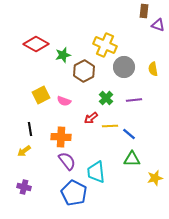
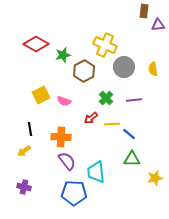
purple triangle: rotated 24 degrees counterclockwise
yellow line: moved 2 px right, 2 px up
blue pentagon: rotated 25 degrees counterclockwise
